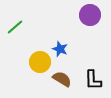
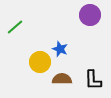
brown semicircle: rotated 30 degrees counterclockwise
